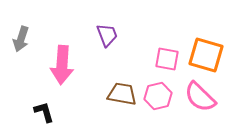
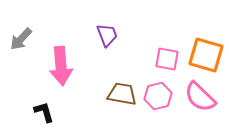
gray arrow: rotated 25 degrees clockwise
pink arrow: moved 1 px left, 1 px down; rotated 9 degrees counterclockwise
